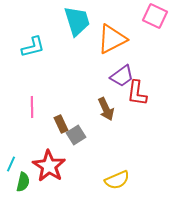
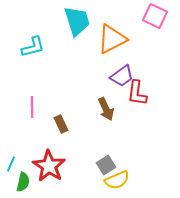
gray square: moved 30 px right, 30 px down
